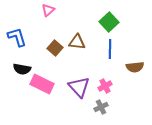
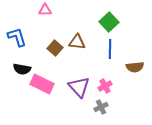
pink triangle: moved 3 px left; rotated 40 degrees clockwise
